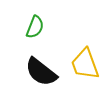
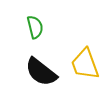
green semicircle: rotated 35 degrees counterclockwise
